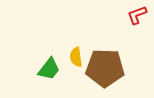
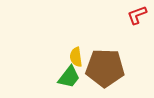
green trapezoid: moved 20 px right, 8 px down
